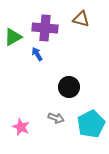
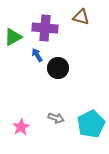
brown triangle: moved 2 px up
blue arrow: moved 1 px down
black circle: moved 11 px left, 19 px up
pink star: rotated 18 degrees clockwise
